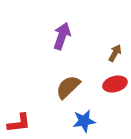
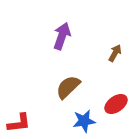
red ellipse: moved 1 px right, 20 px down; rotated 20 degrees counterclockwise
